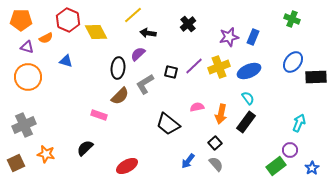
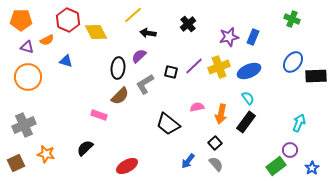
orange semicircle at (46, 38): moved 1 px right, 2 px down
purple semicircle at (138, 54): moved 1 px right, 2 px down
black rectangle at (316, 77): moved 1 px up
